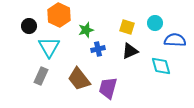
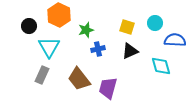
gray rectangle: moved 1 px right, 1 px up
